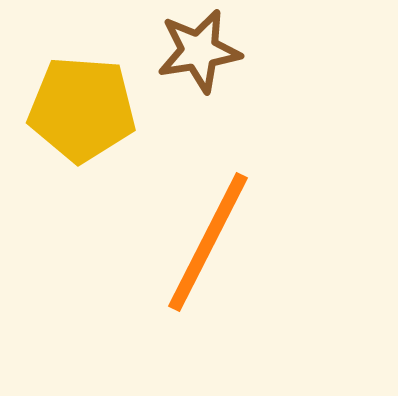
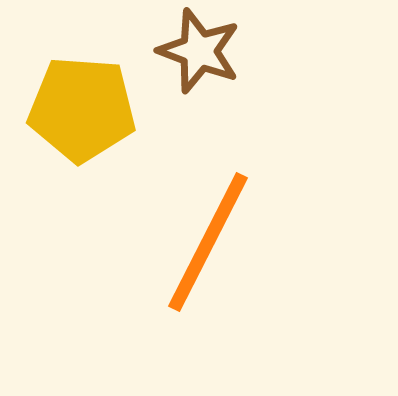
brown star: rotated 30 degrees clockwise
